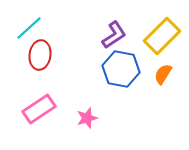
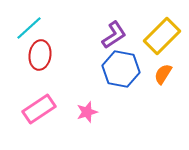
pink star: moved 6 px up
